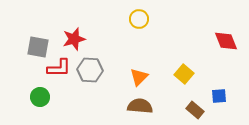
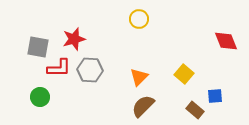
blue square: moved 4 px left
brown semicircle: moved 3 px right; rotated 50 degrees counterclockwise
